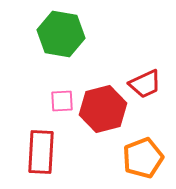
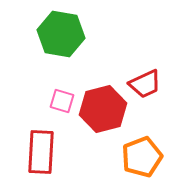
pink square: rotated 20 degrees clockwise
orange pentagon: moved 1 px left, 1 px up
